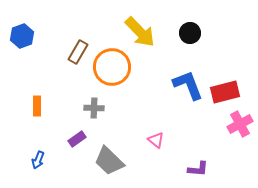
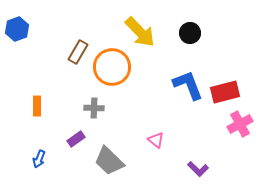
blue hexagon: moved 5 px left, 7 px up
purple rectangle: moved 1 px left
blue arrow: moved 1 px right, 1 px up
purple L-shape: rotated 40 degrees clockwise
